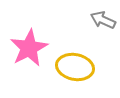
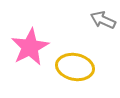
pink star: moved 1 px right, 1 px up
